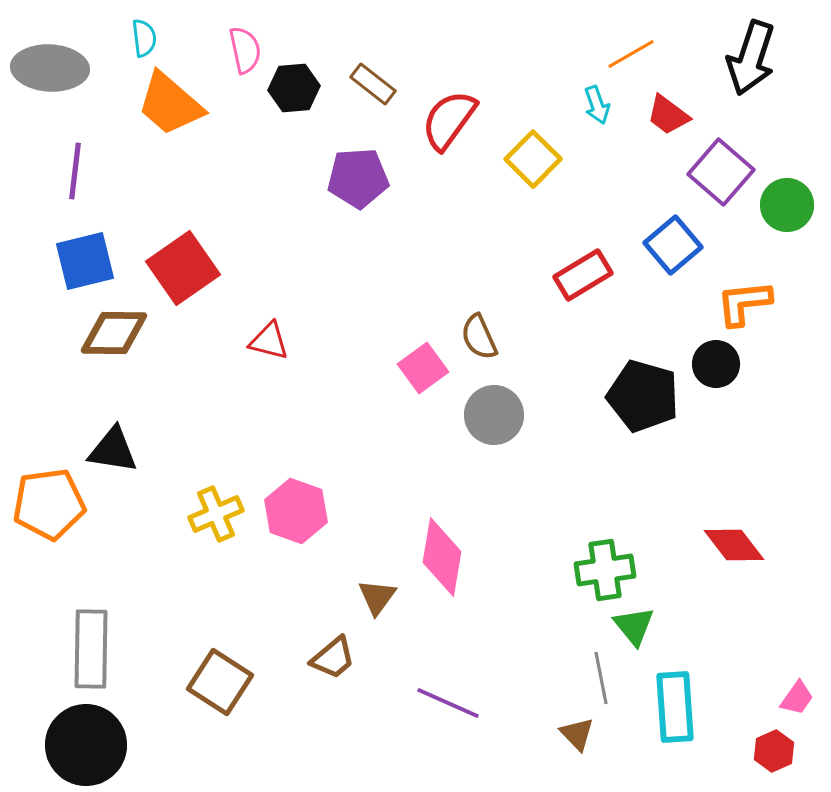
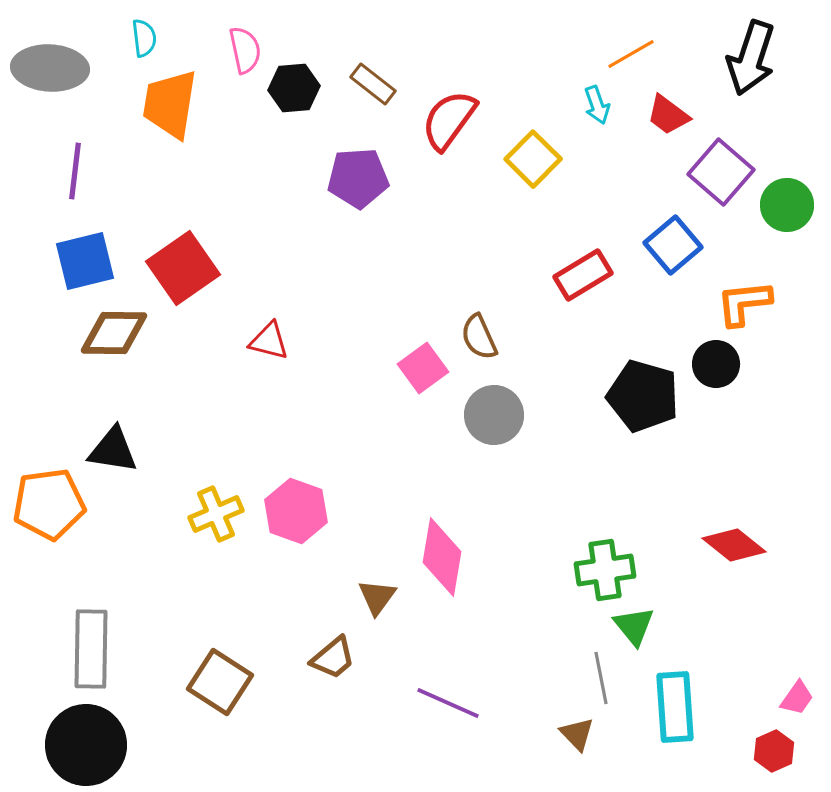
orange trapezoid at (170, 104): rotated 58 degrees clockwise
red diamond at (734, 545): rotated 14 degrees counterclockwise
